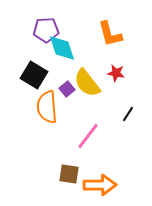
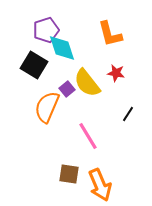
purple pentagon: rotated 15 degrees counterclockwise
black square: moved 10 px up
orange semicircle: rotated 28 degrees clockwise
pink line: rotated 68 degrees counterclockwise
orange arrow: rotated 68 degrees clockwise
